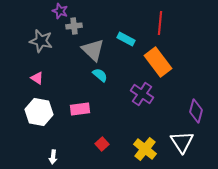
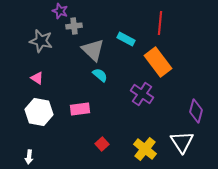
white arrow: moved 24 px left
